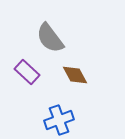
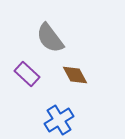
purple rectangle: moved 2 px down
blue cross: rotated 12 degrees counterclockwise
